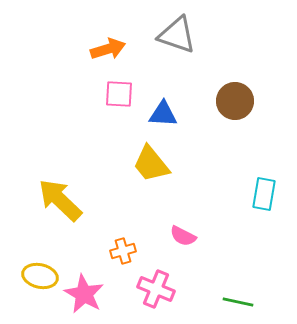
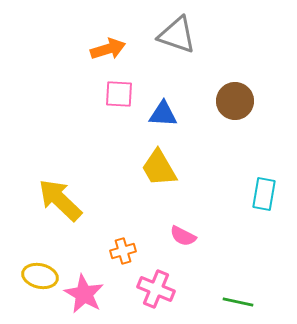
yellow trapezoid: moved 8 px right, 4 px down; rotated 9 degrees clockwise
